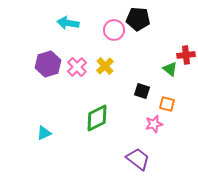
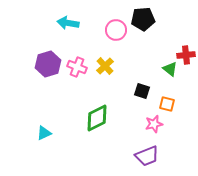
black pentagon: moved 5 px right; rotated 10 degrees counterclockwise
pink circle: moved 2 px right
pink cross: rotated 24 degrees counterclockwise
purple trapezoid: moved 9 px right, 3 px up; rotated 120 degrees clockwise
